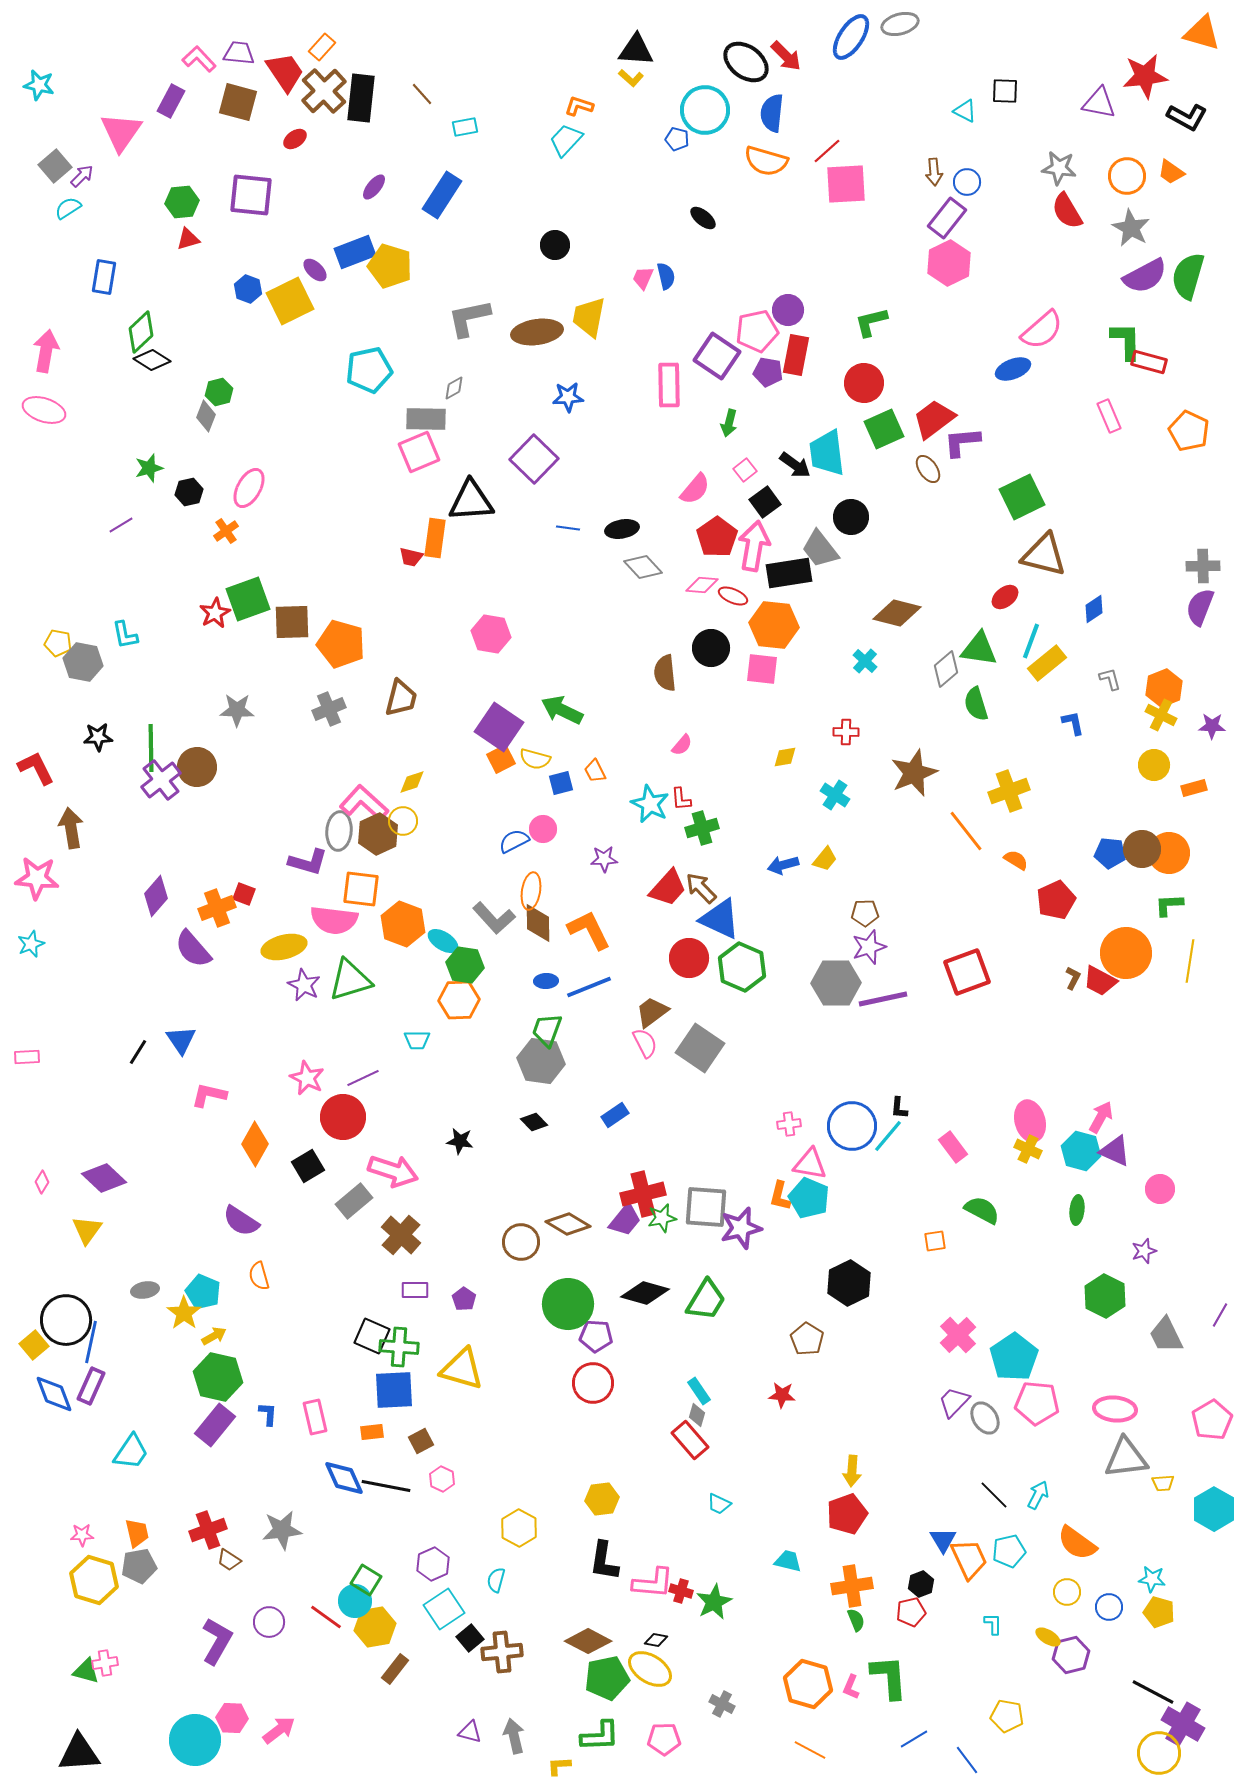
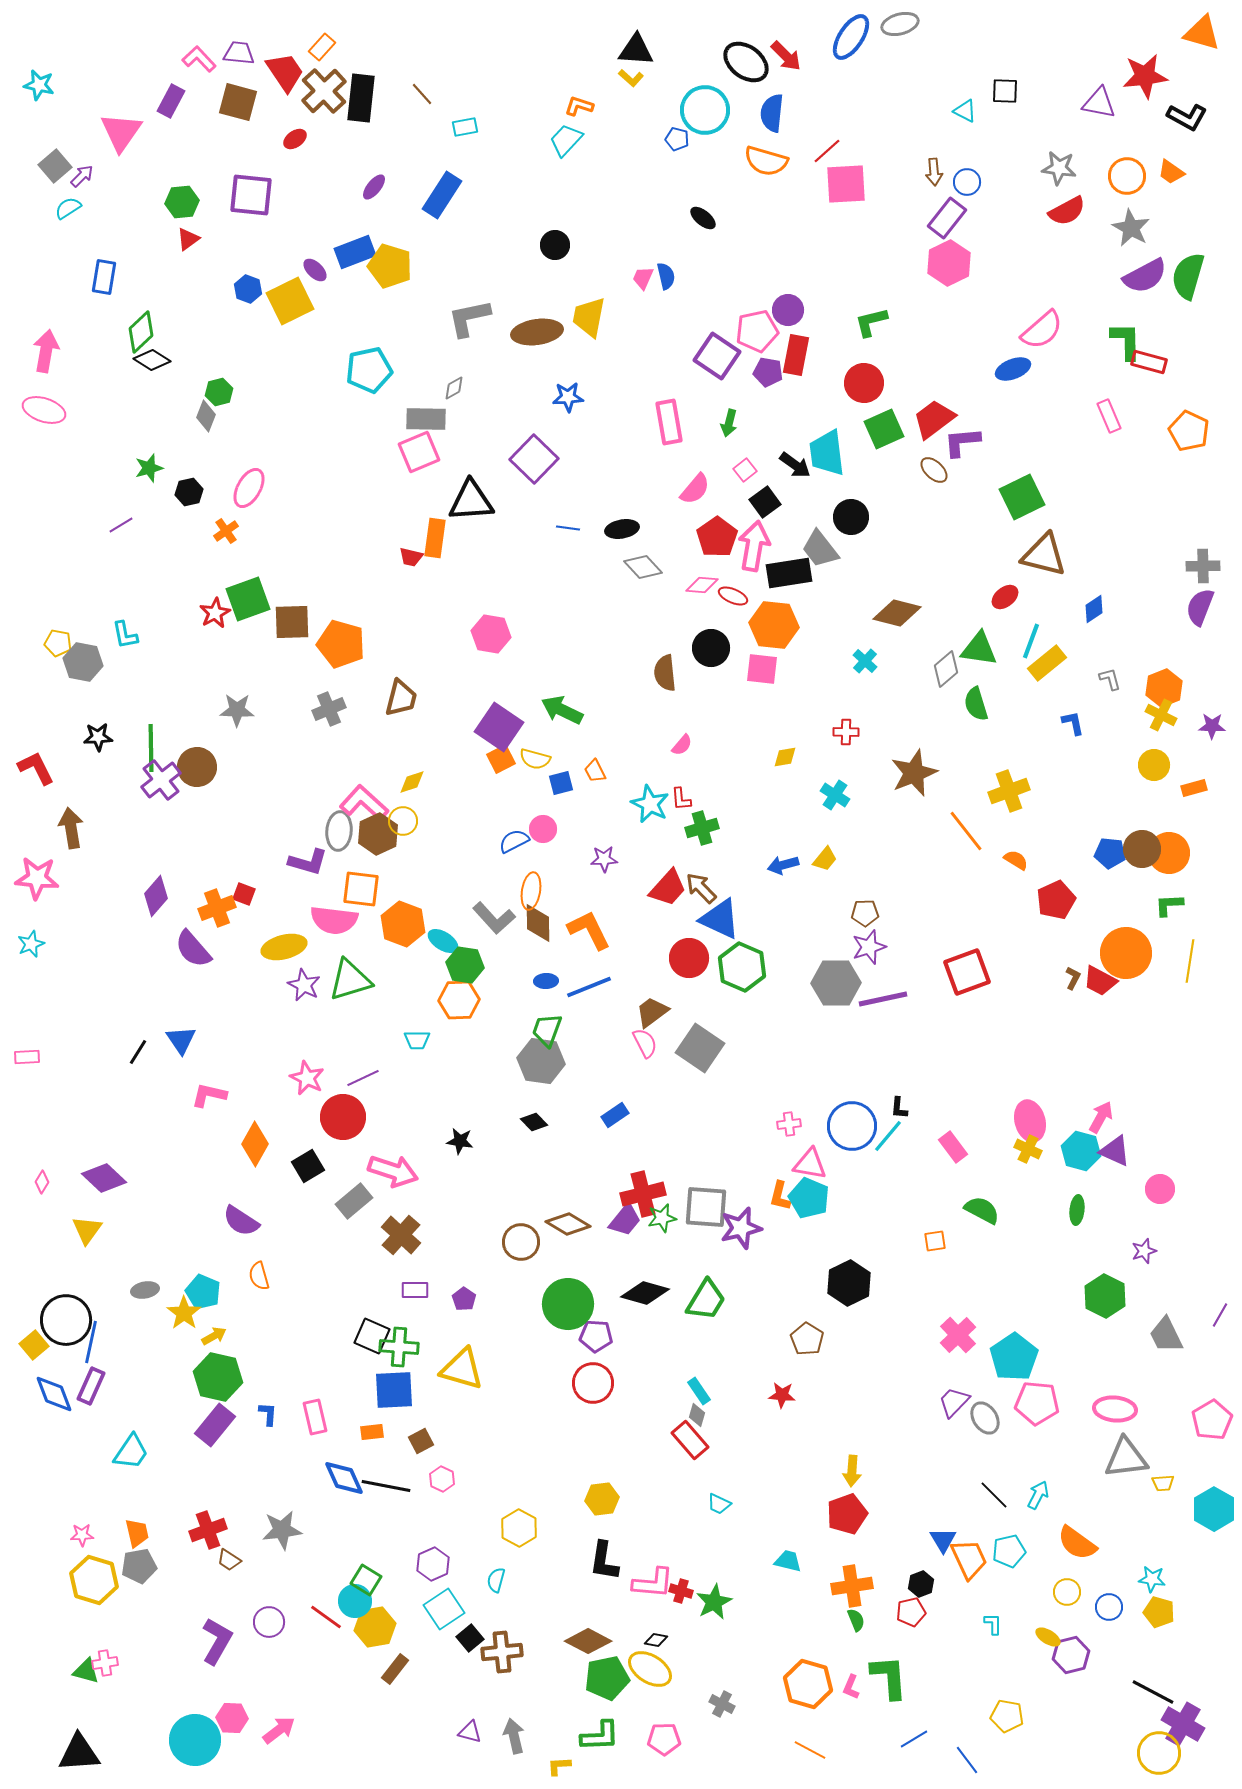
red semicircle at (1067, 211): rotated 87 degrees counterclockwise
red triangle at (188, 239): rotated 20 degrees counterclockwise
pink rectangle at (669, 385): moved 37 px down; rotated 9 degrees counterclockwise
brown ellipse at (928, 469): moved 6 px right, 1 px down; rotated 12 degrees counterclockwise
